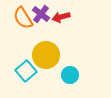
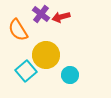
orange semicircle: moved 5 px left, 12 px down
